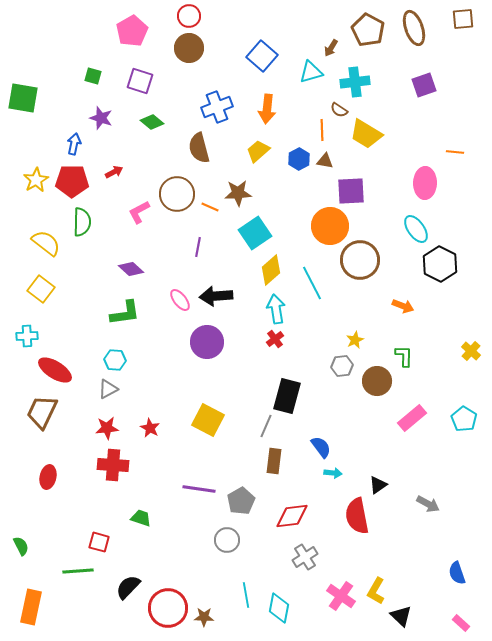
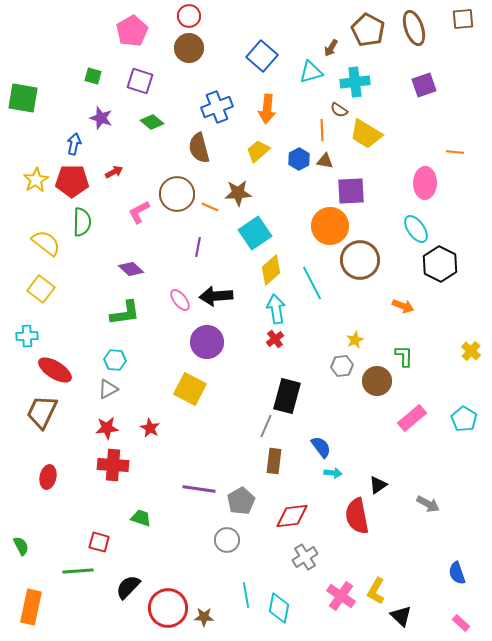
yellow square at (208, 420): moved 18 px left, 31 px up
